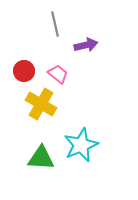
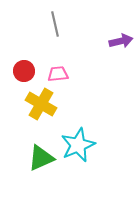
purple arrow: moved 35 px right, 4 px up
pink trapezoid: rotated 45 degrees counterclockwise
cyan star: moved 3 px left
green triangle: rotated 28 degrees counterclockwise
